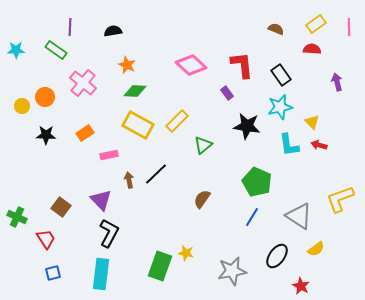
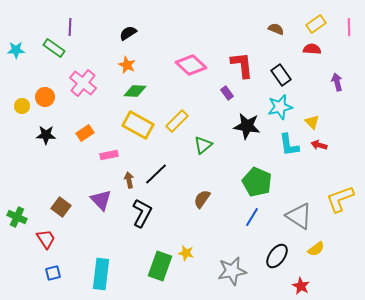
black semicircle at (113, 31): moved 15 px right, 2 px down; rotated 24 degrees counterclockwise
green rectangle at (56, 50): moved 2 px left, 2 px up
black L-shape at (109, 233): moved 33 px right, 20 px up
